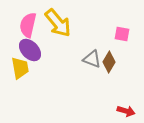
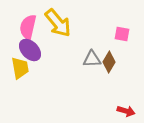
pink semicircle: moved 2 px down
gray triangle: rotated 24 degrees counterclockwise
